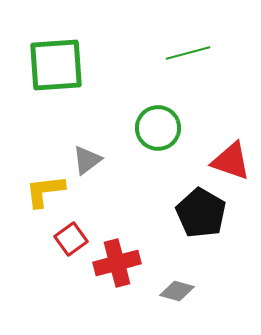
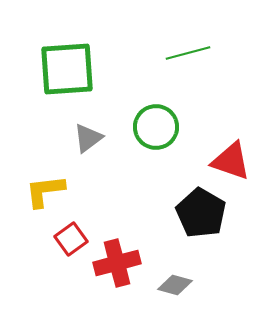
green square: moved 11 px right, 4 px down
green circle: moved 2 px left, 1 px up
gray triangle: moved 1 px right, 22 px up
gray diamond: moved 2 px left, 6 px up
